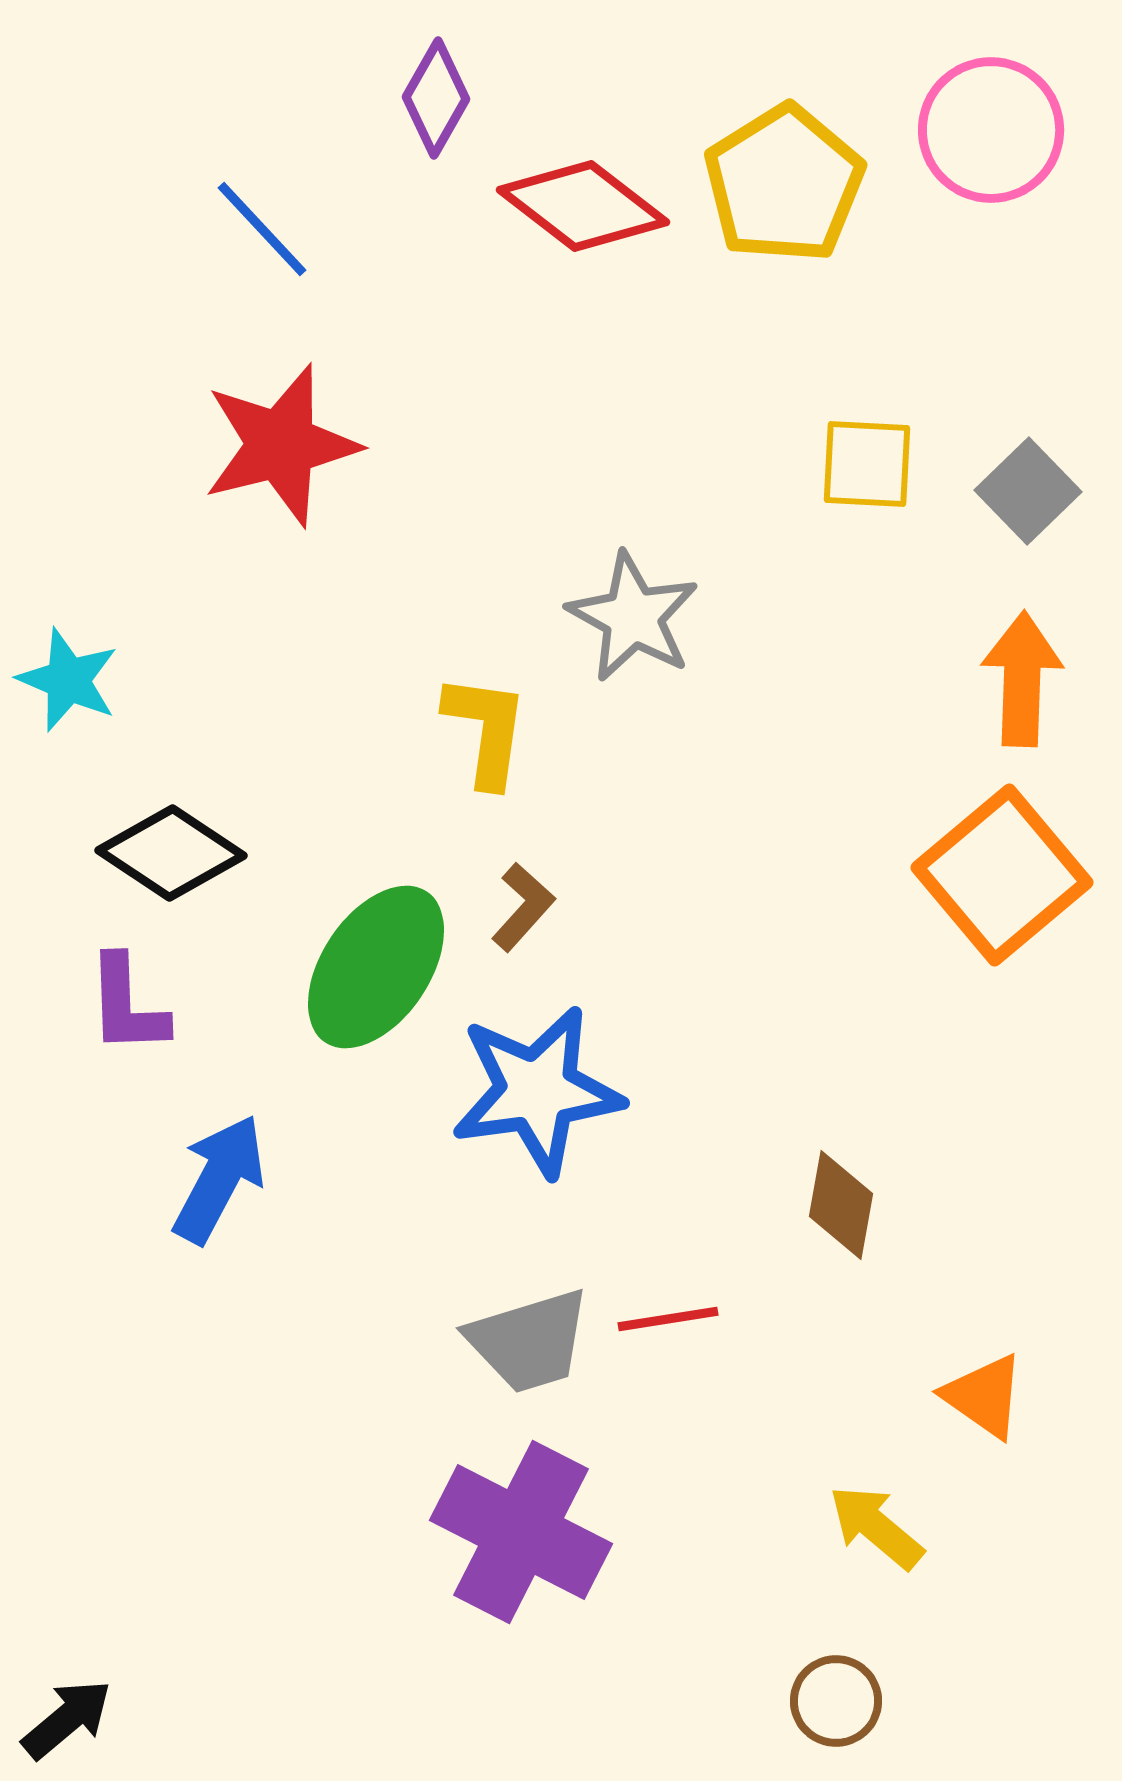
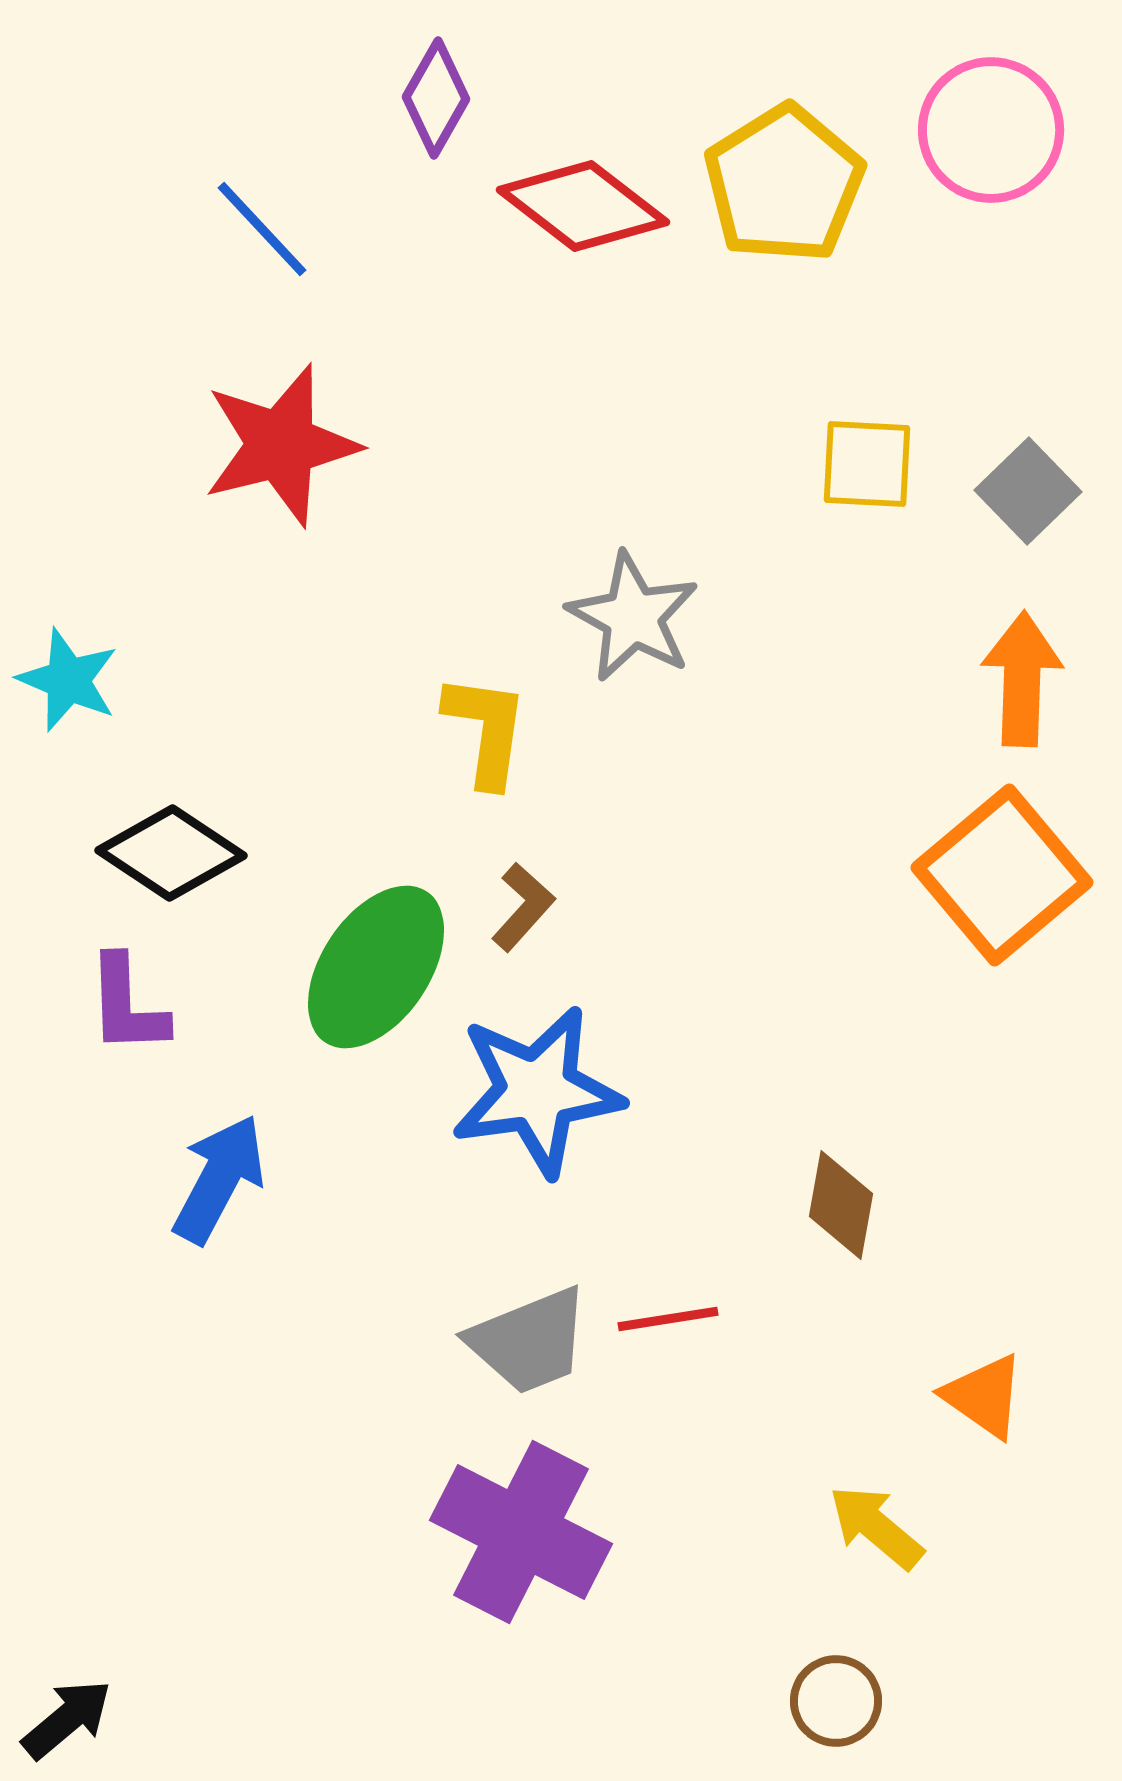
gray trapezoid: rotated 5 degrees counterclockwise
